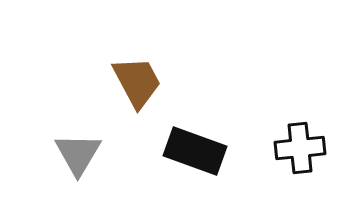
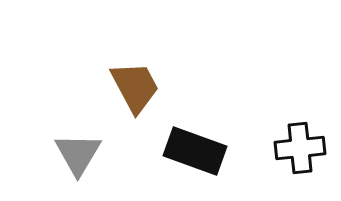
brown trapezoid: moved 2 px left, 5 px down
